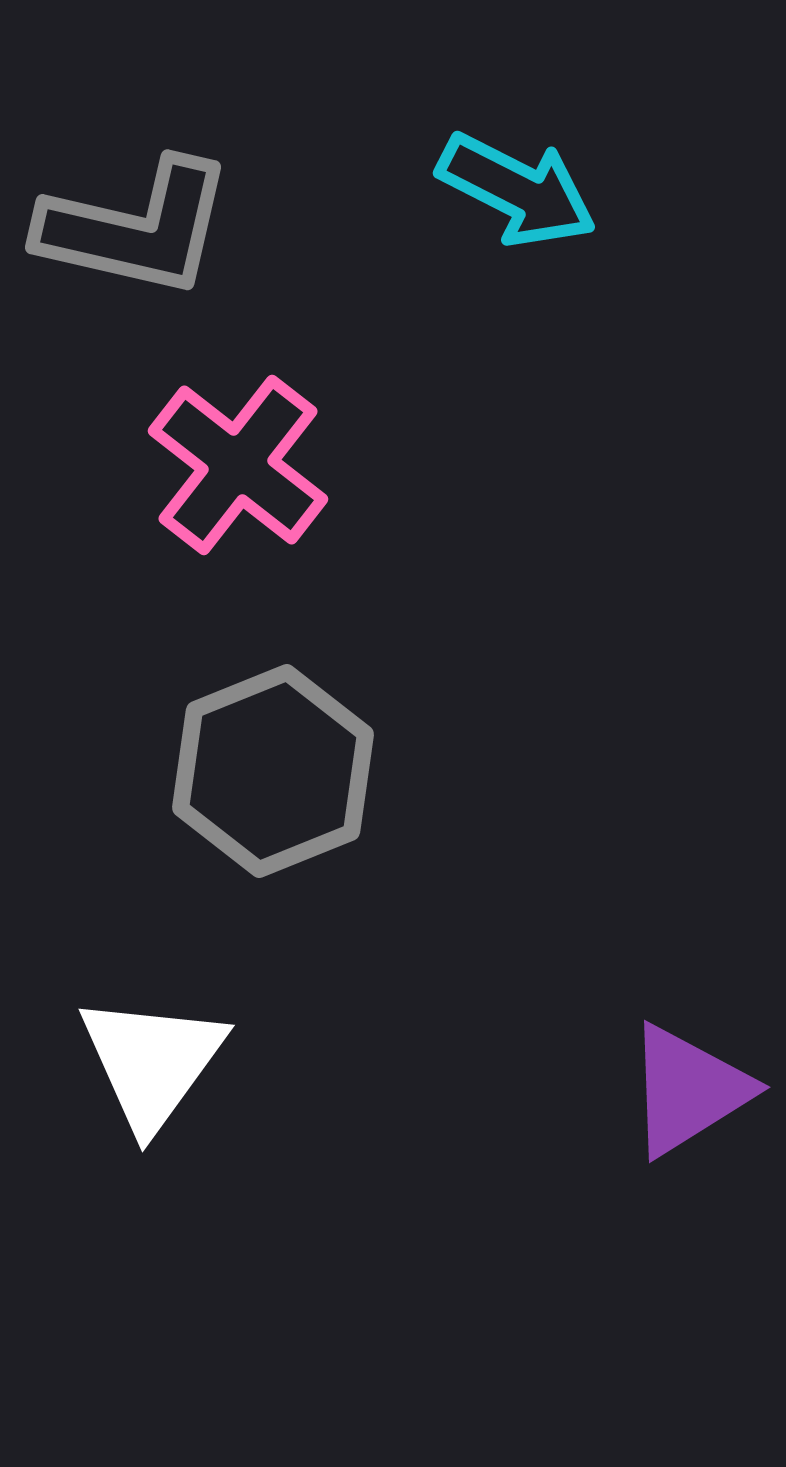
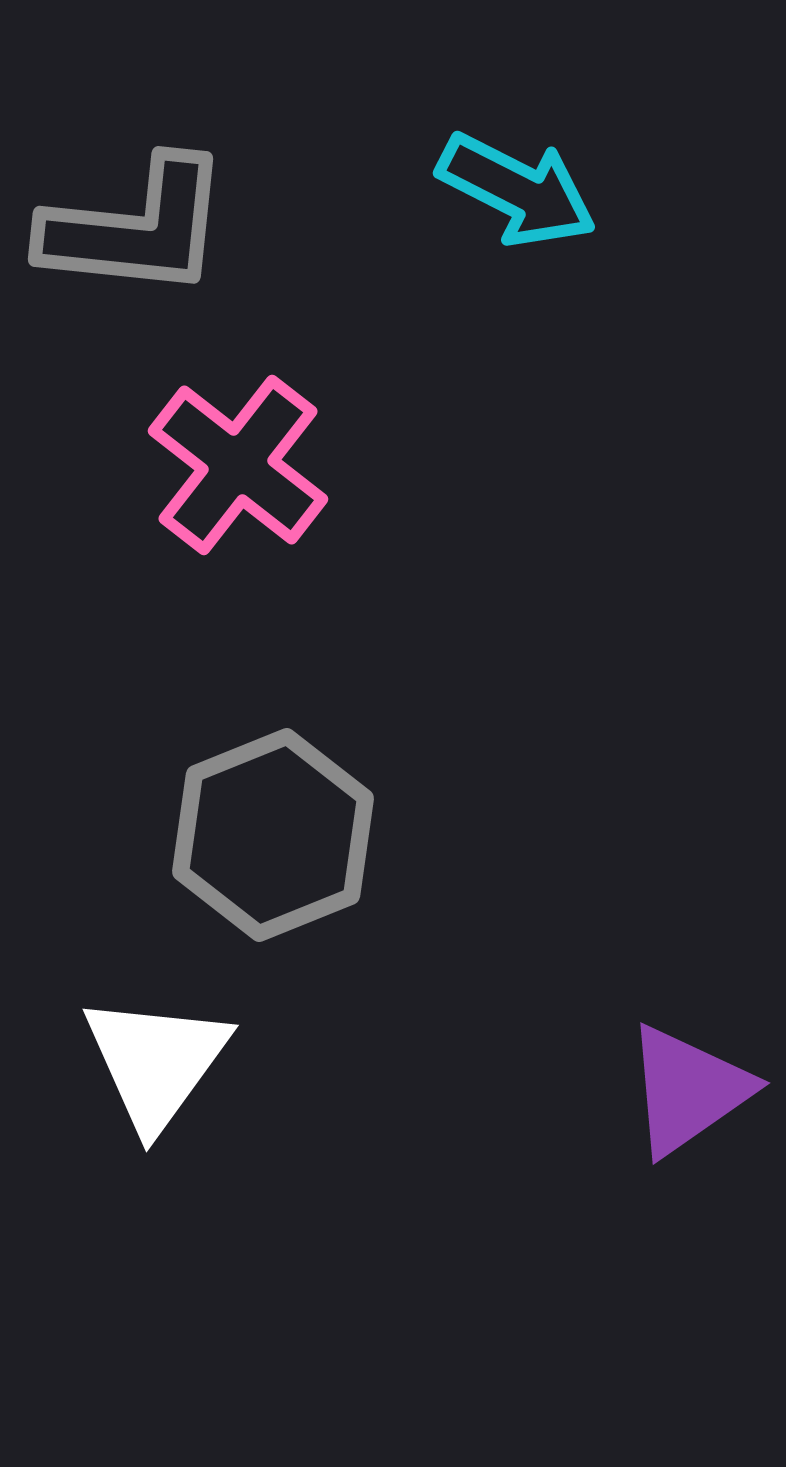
gray L-shape: rotated 7 degrees counterclockwise
gray hexagon: moved 64 px down
white triangle: moved 4 px right
purple triangle: rotated 3 degrees counterclockwise
